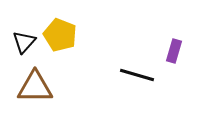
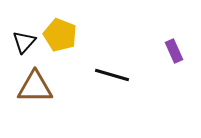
purple rectangle: rotated 40 degrees counterclockwise
black line: moved 25 px left
